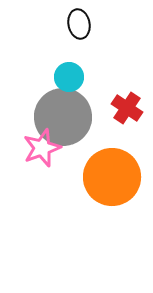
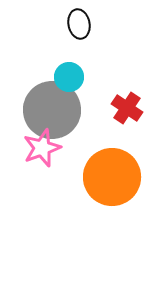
gray circle: moved 11 px left, 7 px up
